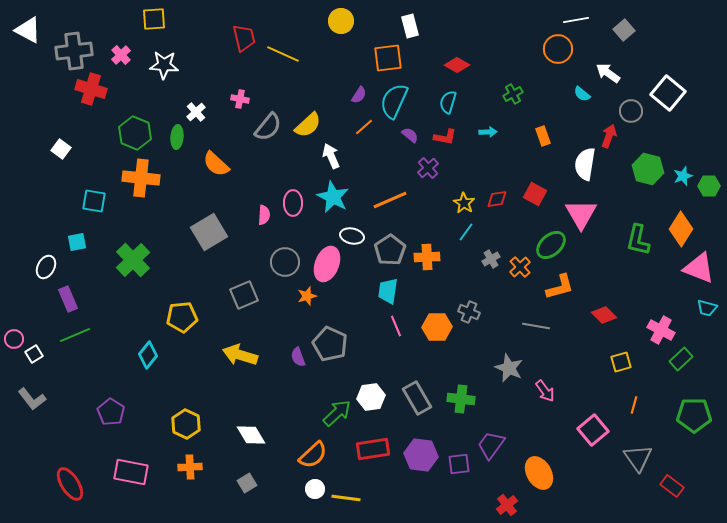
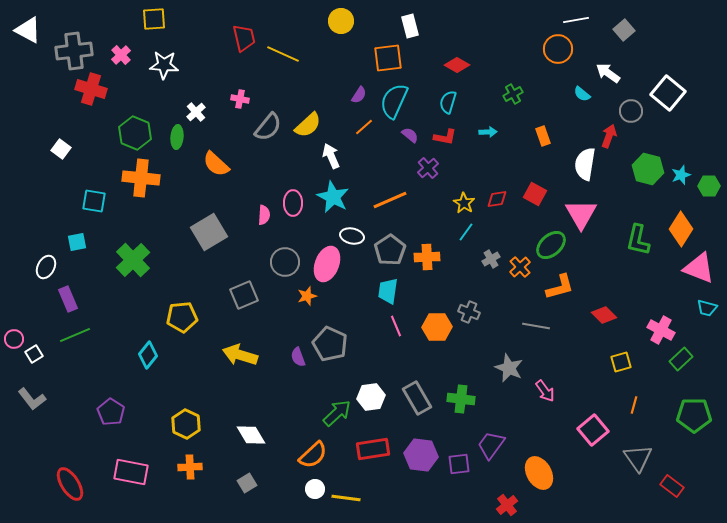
cyan star at (683, 176): moved 2 px left, 1 px up
